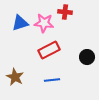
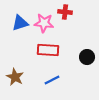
red rectangle: moved 1 px left; rotated 30 degrees clockwise
blue line: rotated 21 degrees counterclockwise
